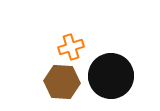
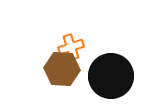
brown hexagon: moved 13 px up
